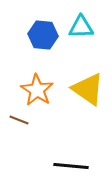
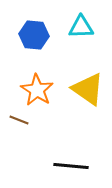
blue hexagon: moved 9 px left
